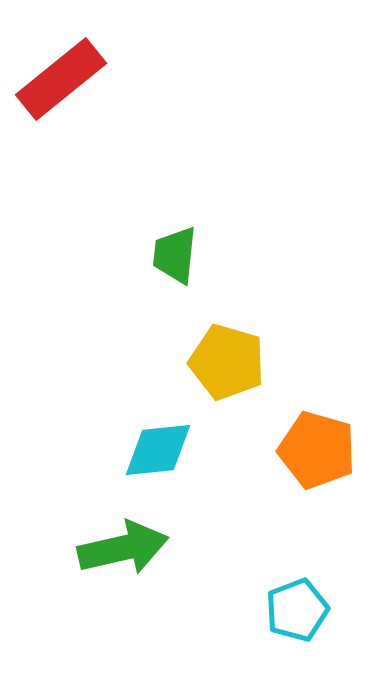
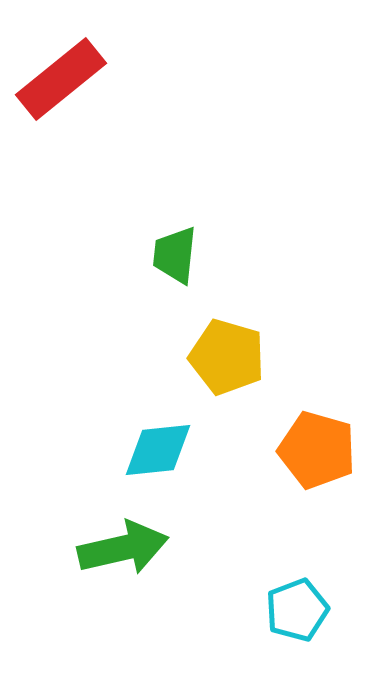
yellow pentagon: moved 5 px up
